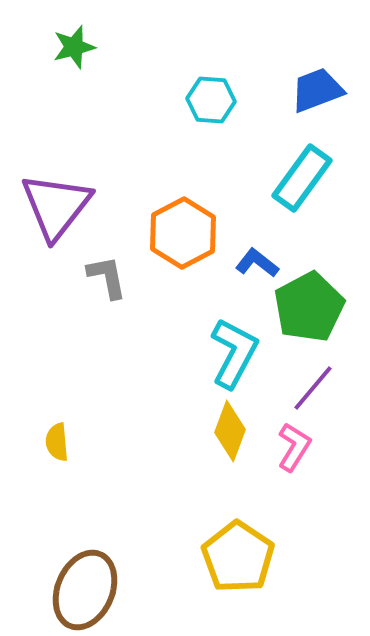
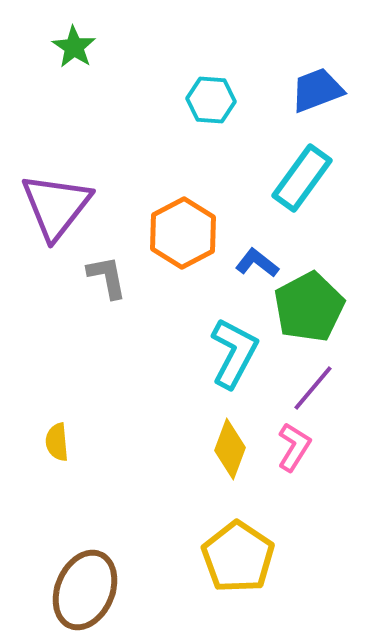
green star: rotated 24 degrees counterclockwise
yellow diamond: moved 18 px down
